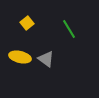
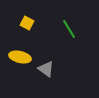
yellow square: rotated 24 degrees counterclockwise
gray triangle: moved 10 px down
